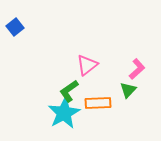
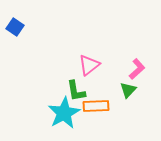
blue square: rotated 18 degrees counterclockwise
pink triangle: moved 2 px right
green L-shape: moved 7 px right; rotated 65 degrees counterclockwise
orange rectangle: moved 2 px left, 3 px down
